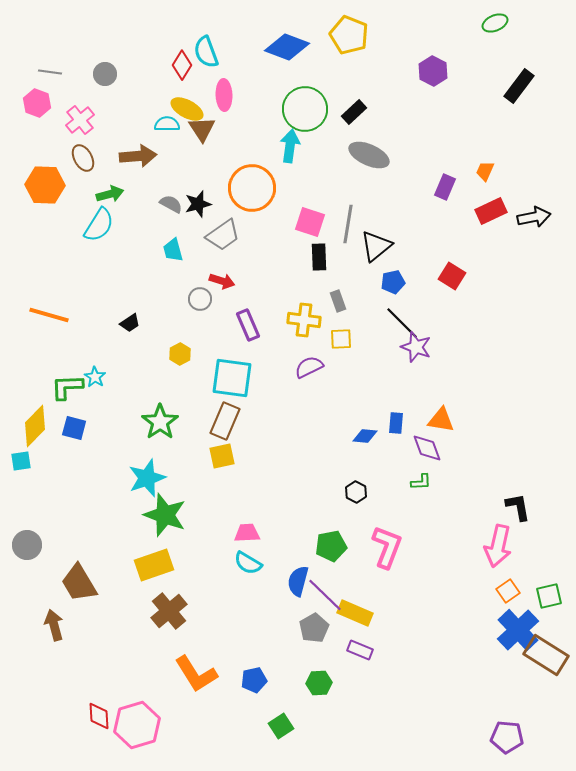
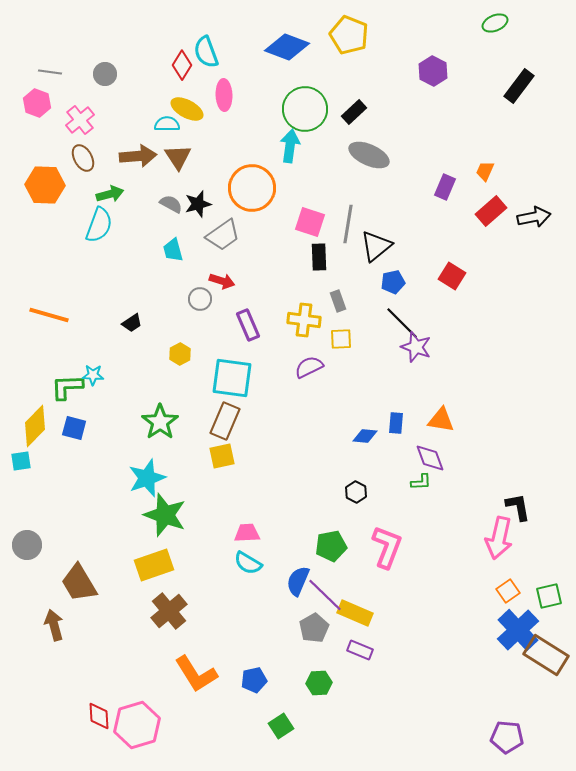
brown triangle at (202, 129): moved 24 px left, 28 px down
red rectangle at (491, 211): rotated 16 degrees counterclockwise
cyan semicircle at (99, 225): rotated 12 degrees counterclockwise
black trapezoid at (130, 323): moved 2 px right
cyan star at (95, 377): moved 2 px left, 2 px up; rotated 30 degrees counterclockwise
purple diamond at (427, 448): moved 3 px right, 10 px down
pink arrow at (498, 546): moved 1 px right, 8 px up
blue semicircle at (298, 581): rotated 8 degrees clockwise
